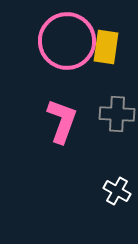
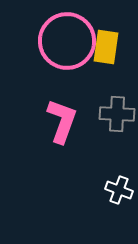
white cross: moved 2 px right, 1 px up; rotated 8 degrees counterclockwise
